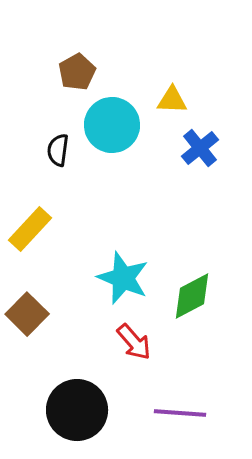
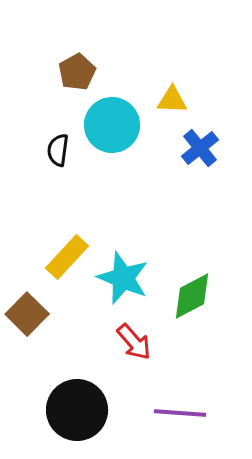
yellow rectangle: moved 37 px right, 28 px down
